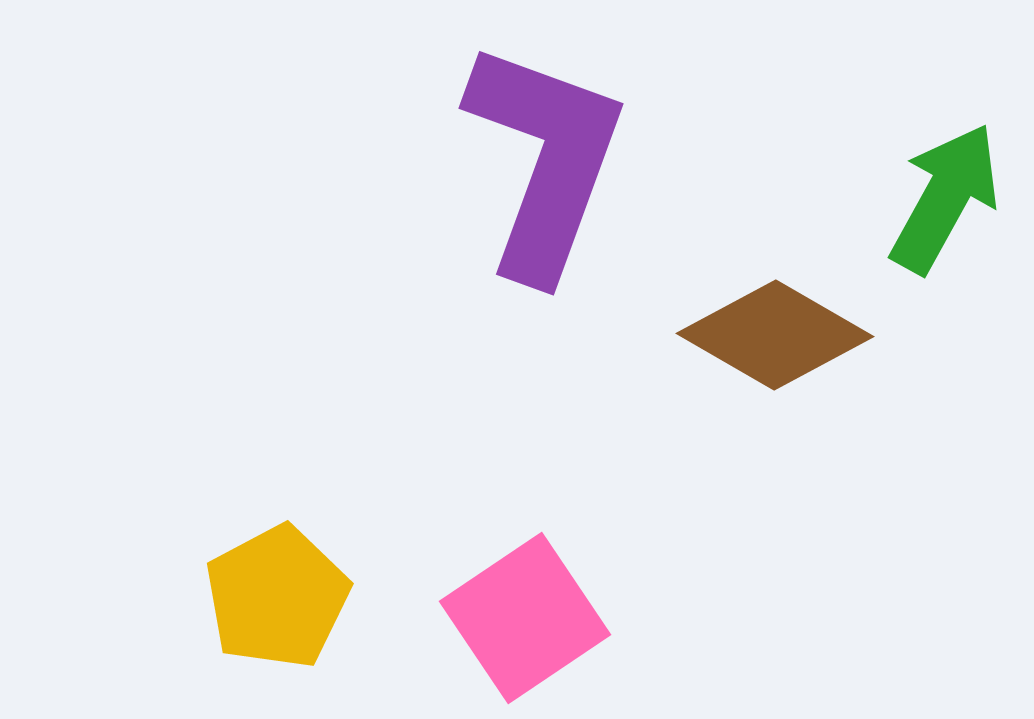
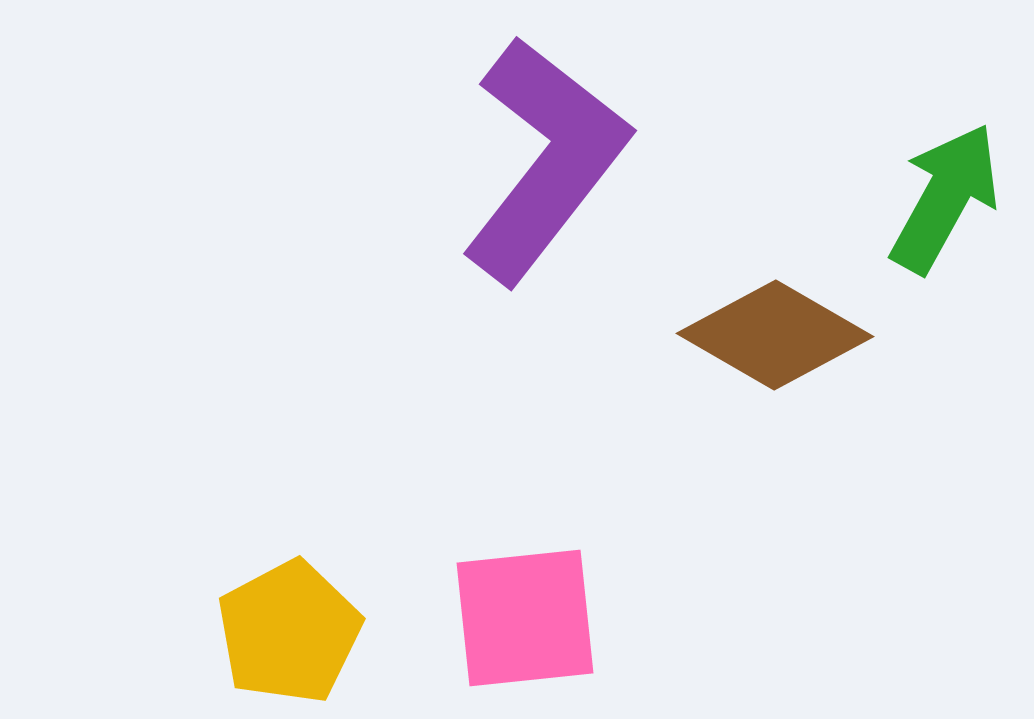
purple L-shape: rotated 18 degrees clockwise
yellow pentagon: moved 12 px right, 35 px down
pink square: rotated 28 degrees clockwise
